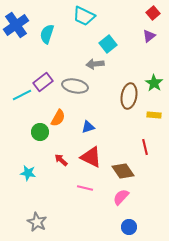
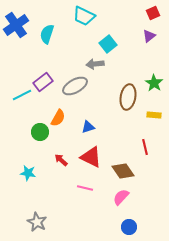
red square: rotated 16 degrees clockwise
gray ellipse: rotated 40 degrees counterclockwise
brown ellipse: moved 1 px left, 1 px down
